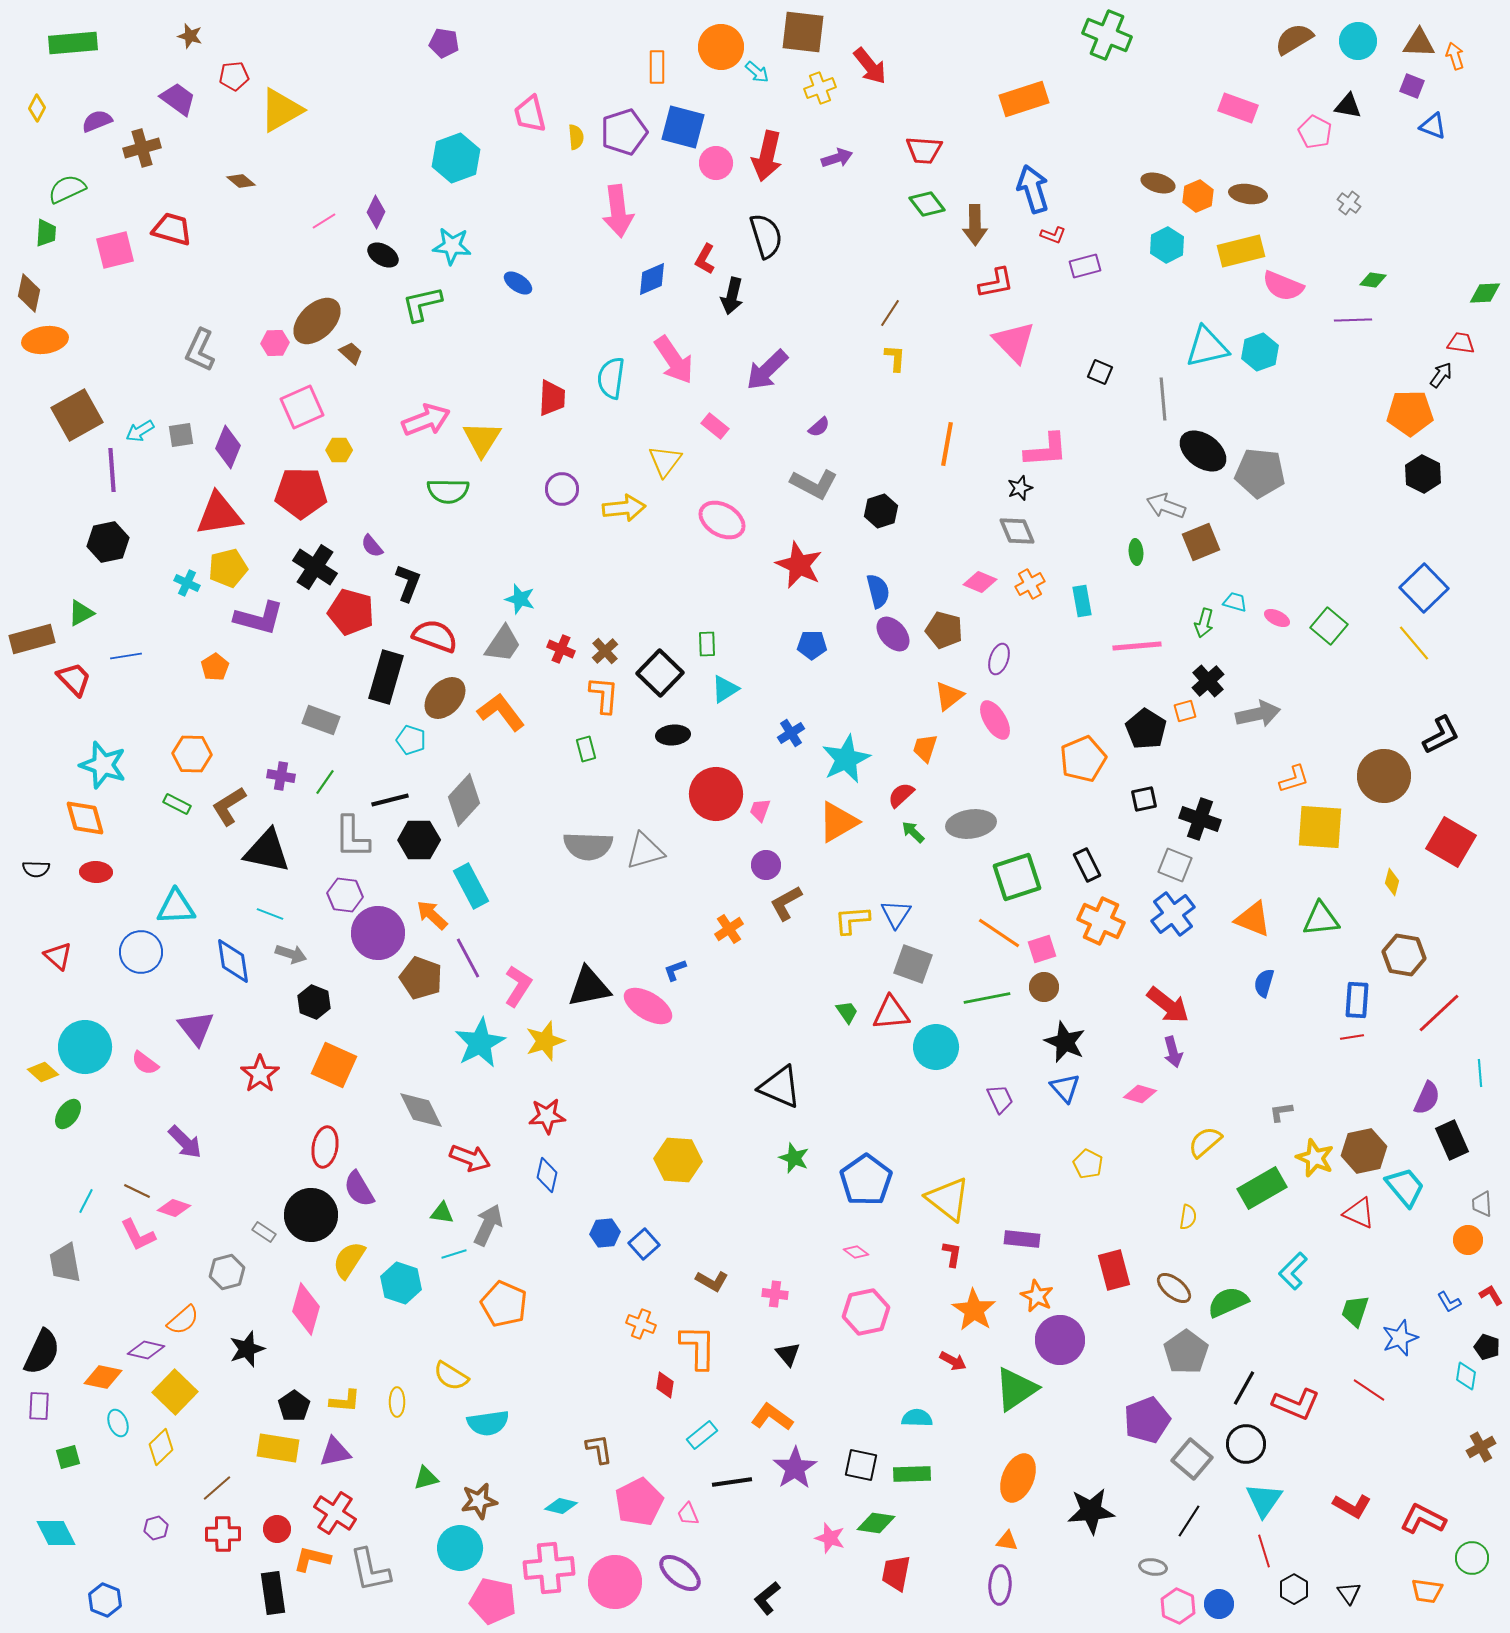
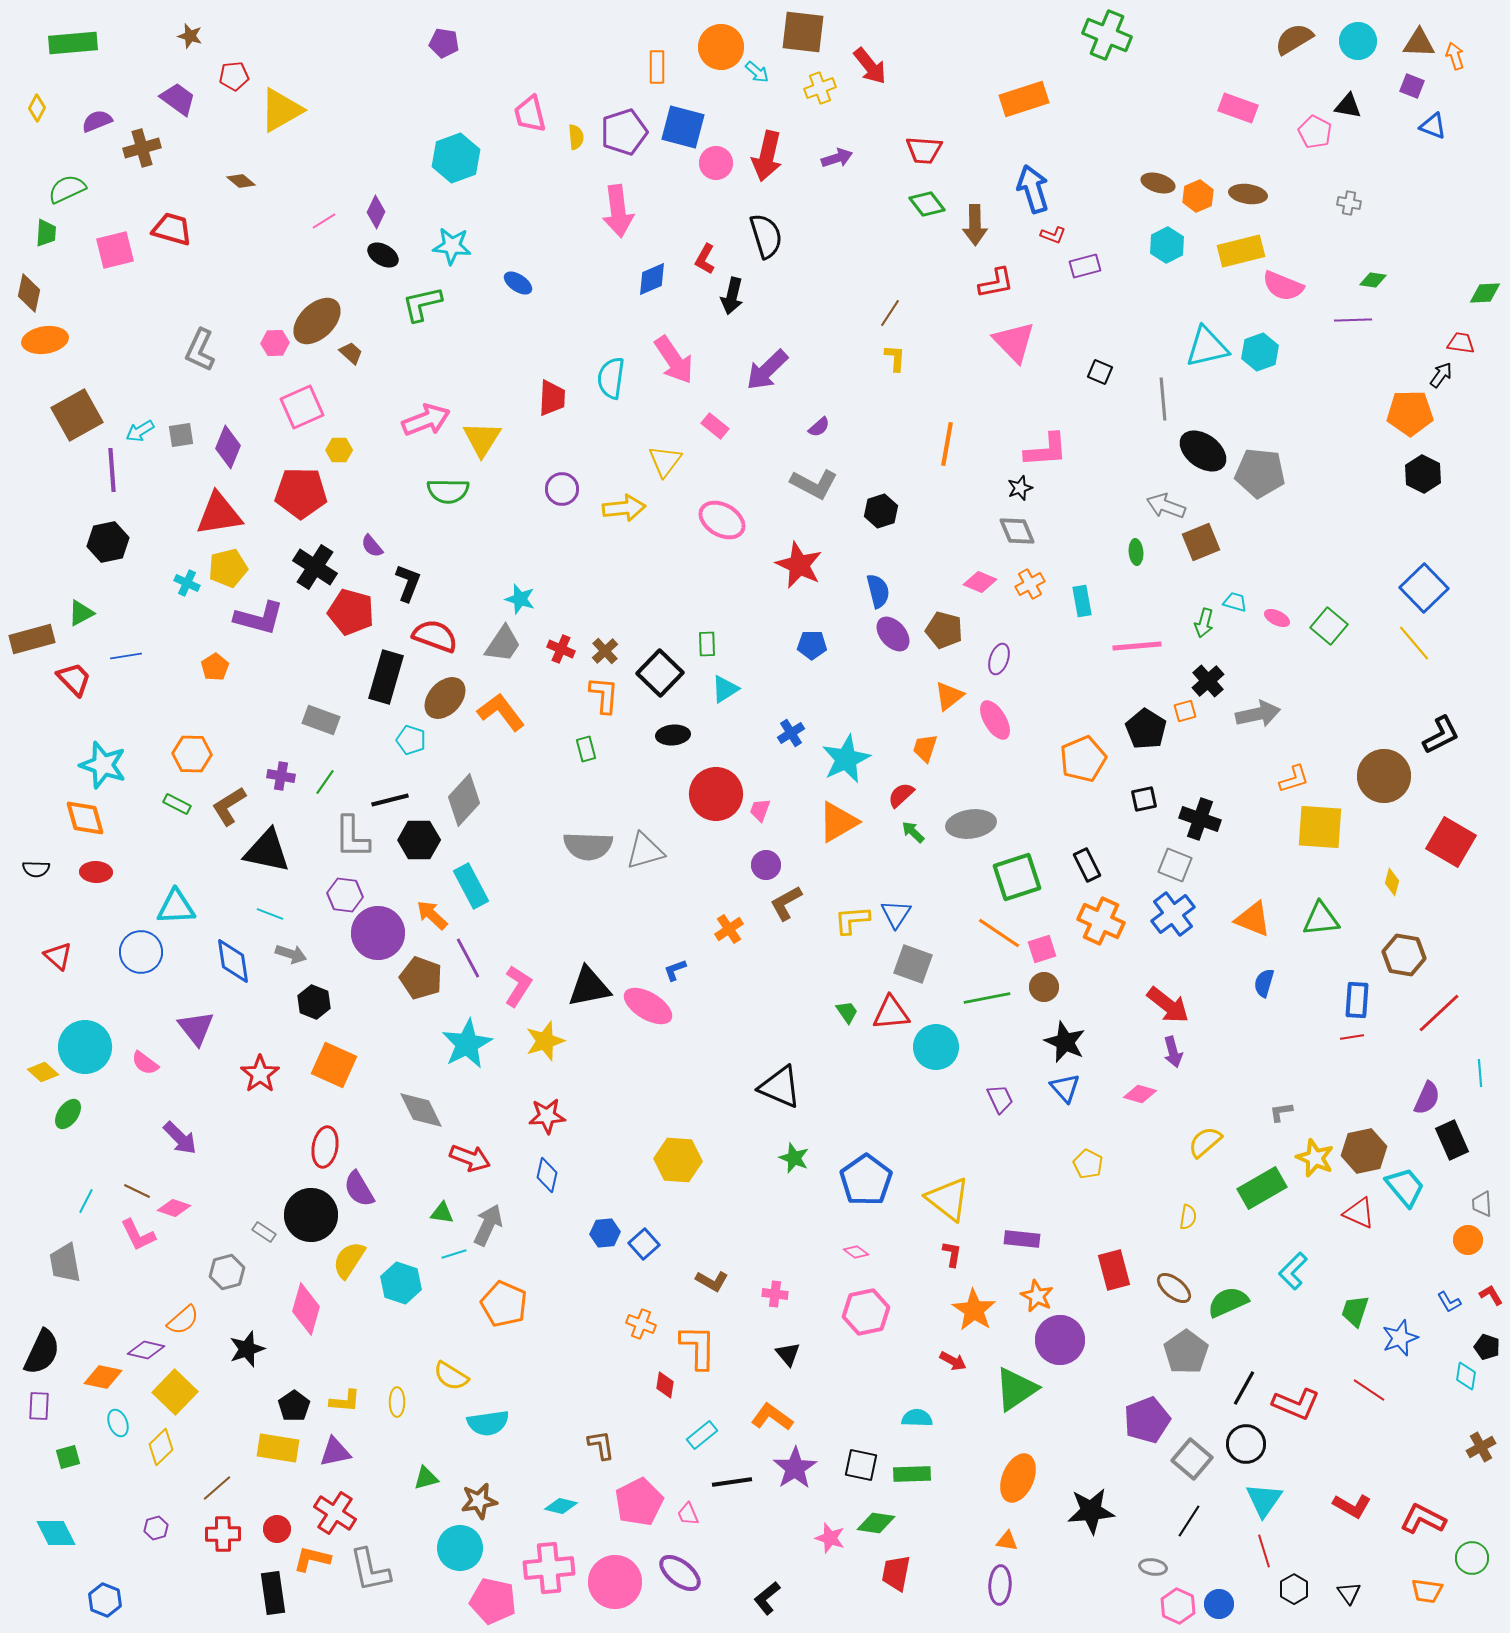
gray cross at (1349, 203): rotated 25 degrees counterclockwise
cyan star at (480, 1043): moved 13 px left, 1 px down
purple arrow at (185, 1142): moved 5 px left, 4 px up
brown L-shape at (599, 1449): moved 2 px right, 4 px up
